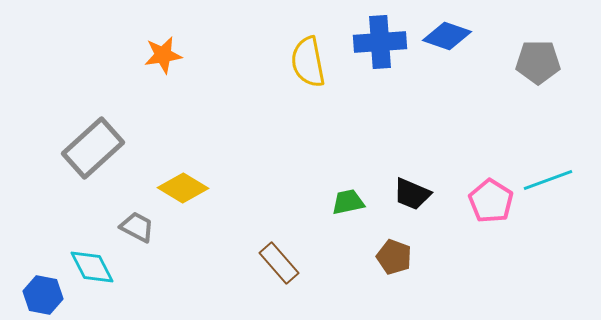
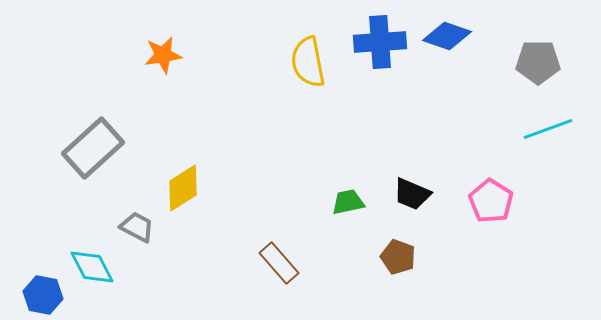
cyan line: moved 51 px up
yellow diamond: rotated 63 degrees counterclockwise
brown pentagon: moved 4 px right
